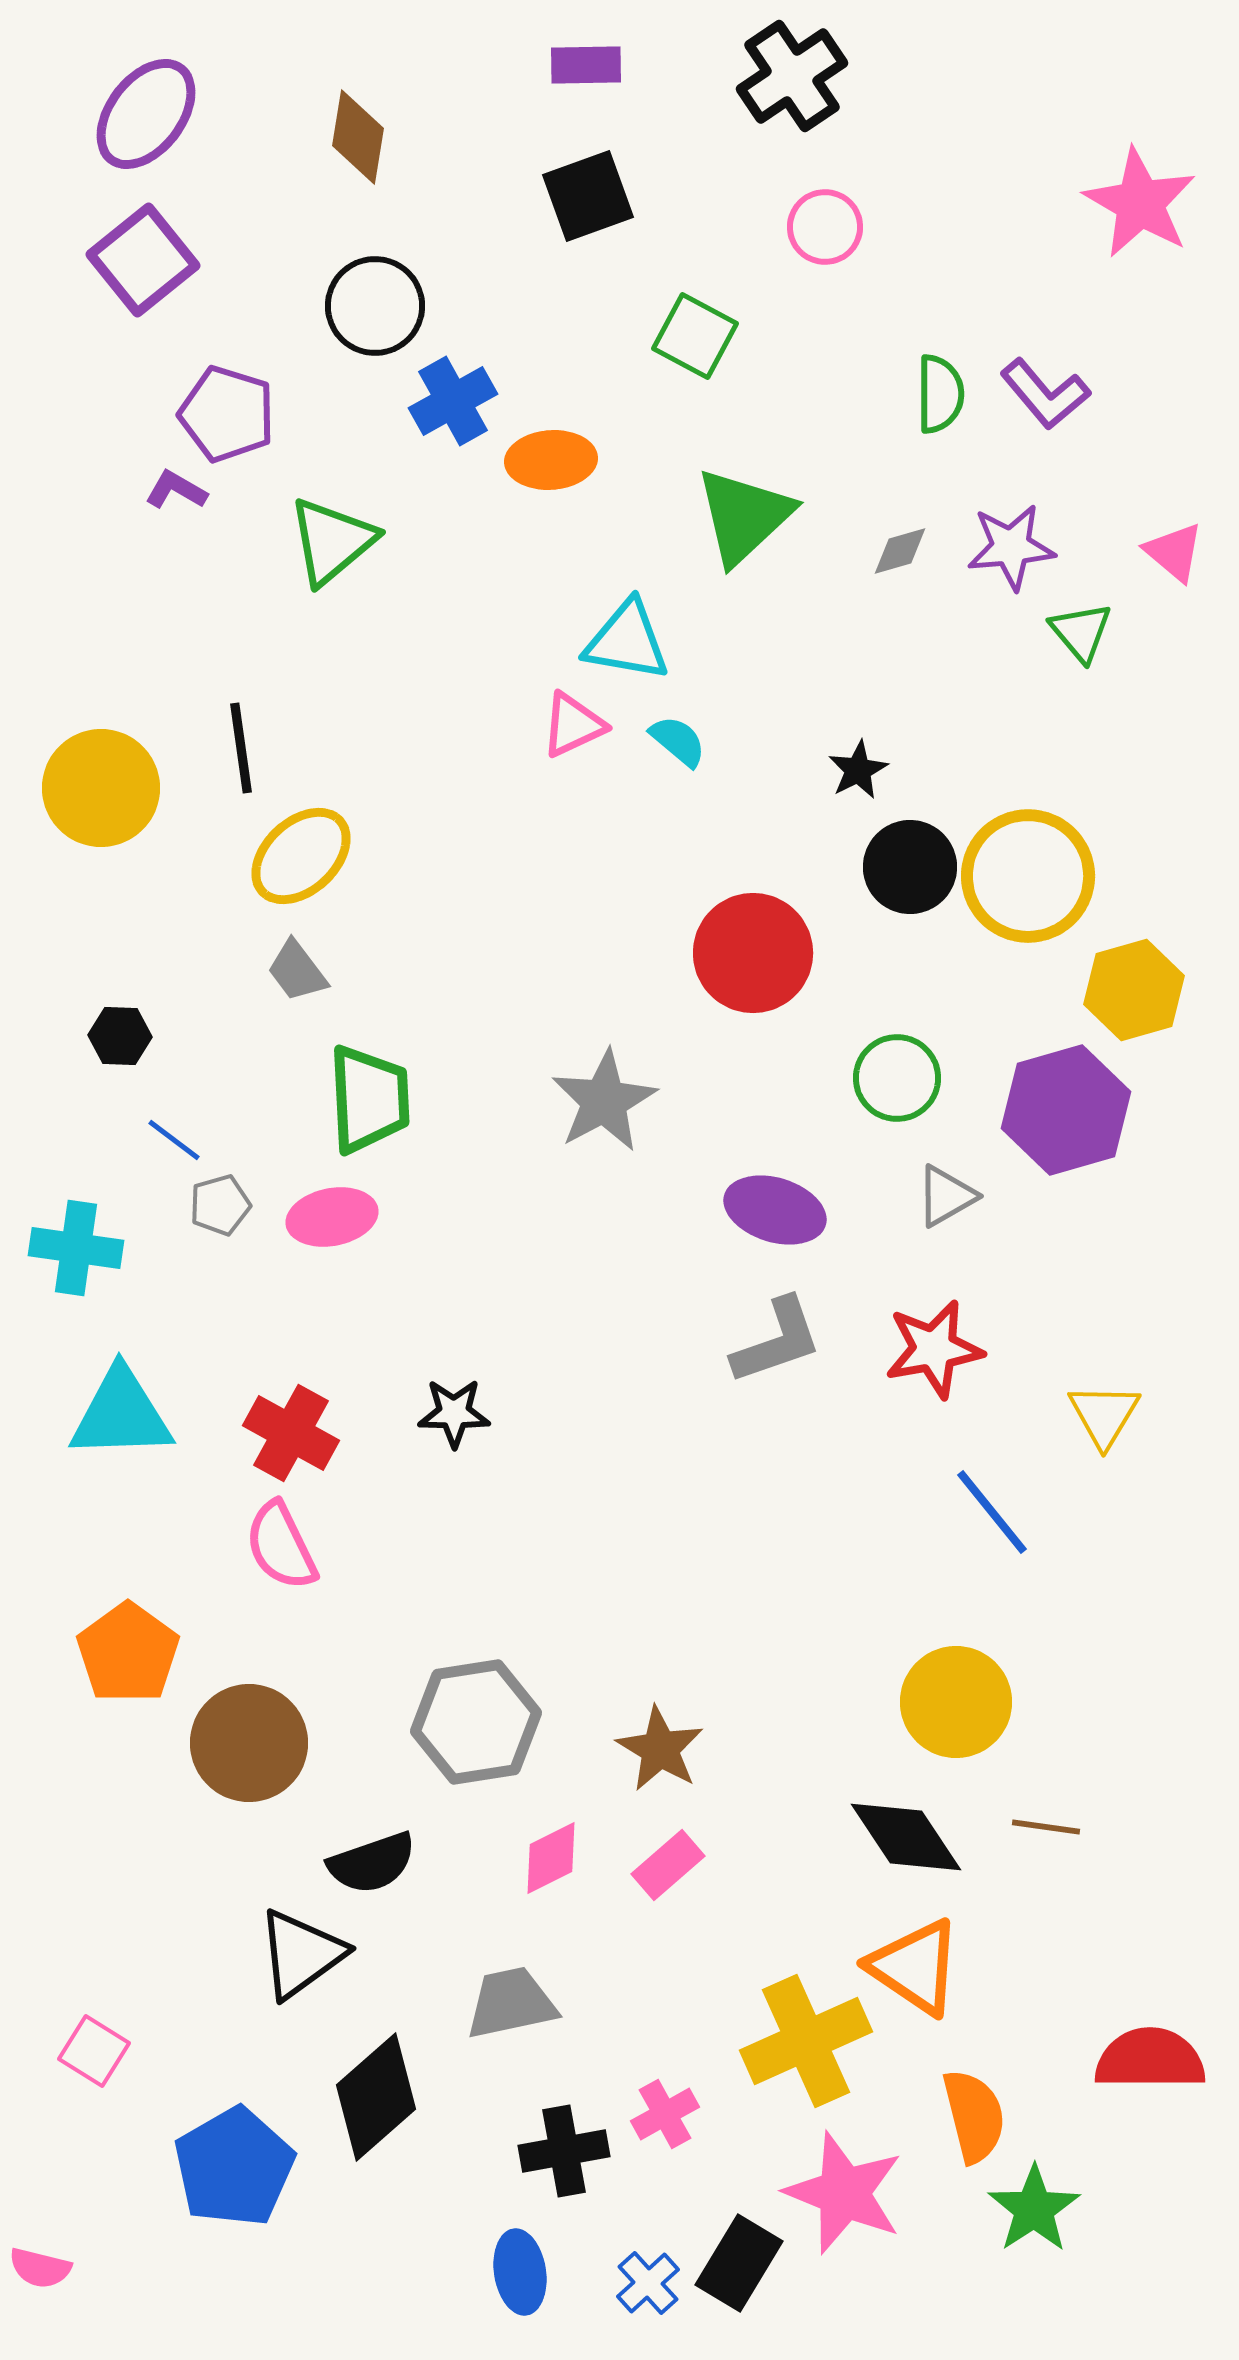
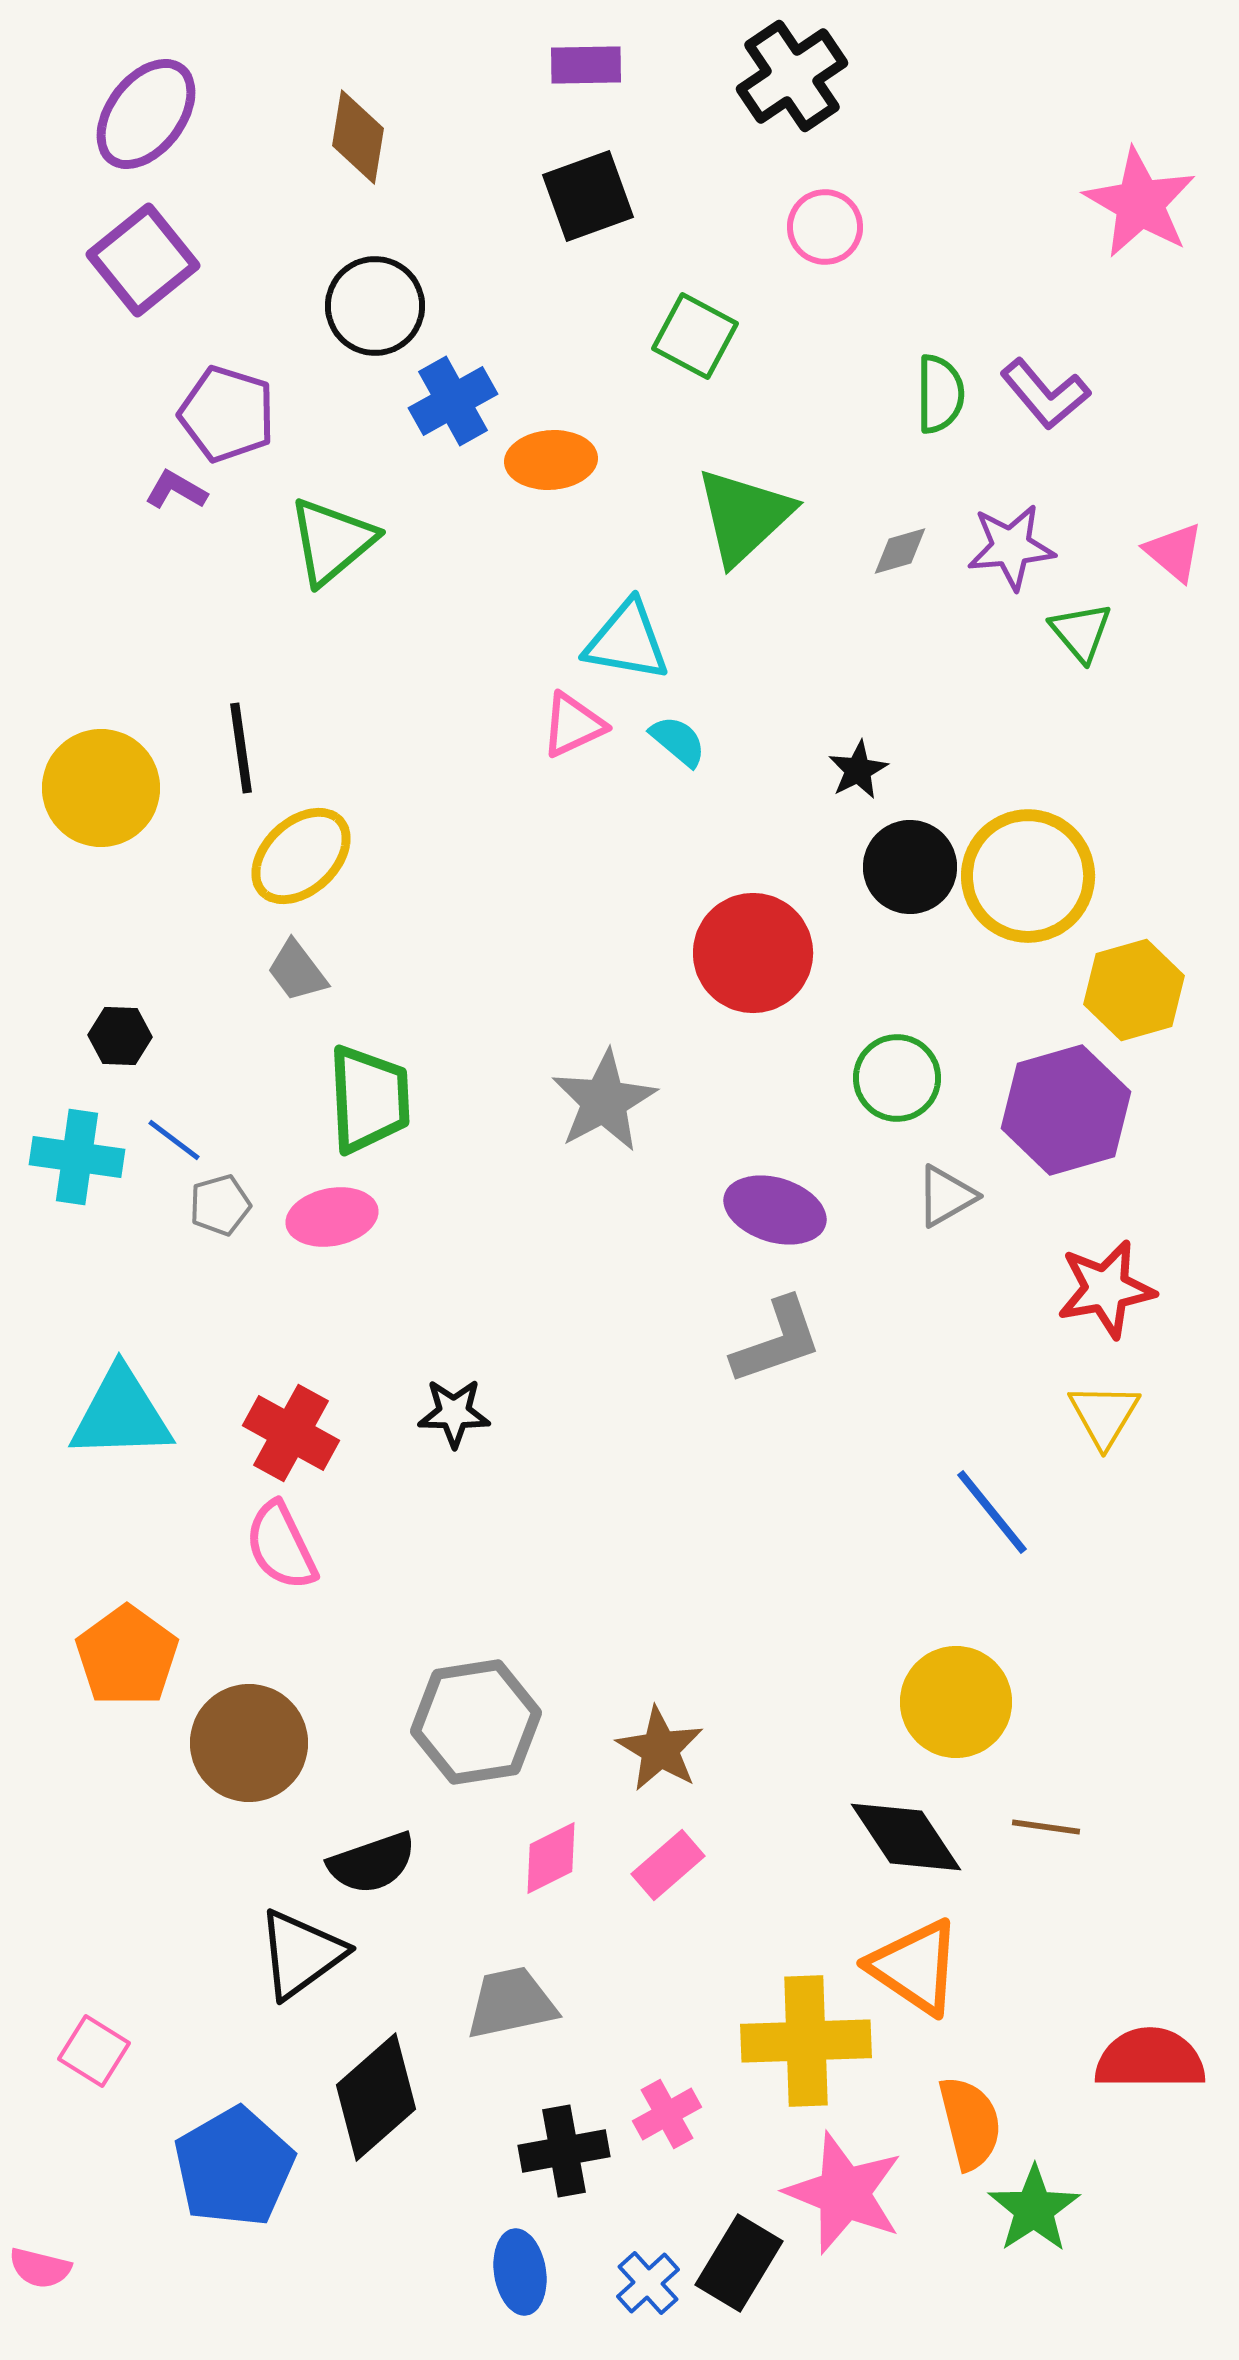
cyan cross at (76, 1248): moved 1 px right, 91 px up
red star at (934, 1349): moved 172 px right, 60 px up
orange pentagon at (128, 1653): moved 1 px left, 3 px down
yellow cross at (806, 2041): rotated 22 degrees clockwise
pink cross at (665, 2114): moved 2 px right
orange semicircle at (974, 2116): moved 4 px left, 7 px down
